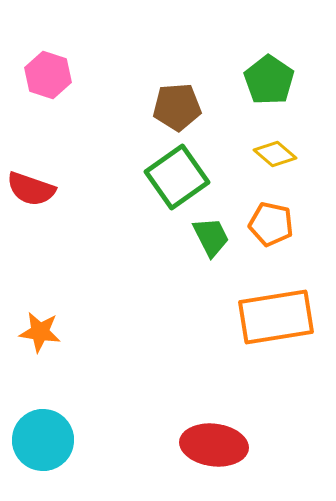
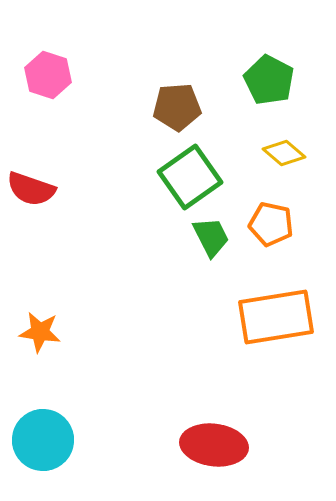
green pentagon: rotated 6 degrees counterclockwise
yellow diamond: moved 9 px right, 1 px up
green square: moved 13 px right
